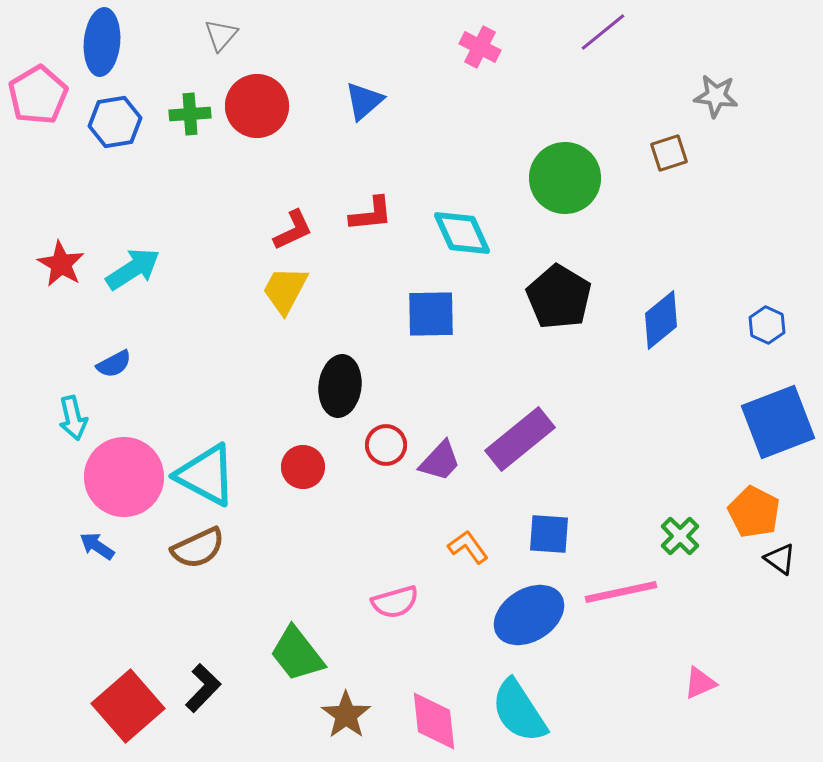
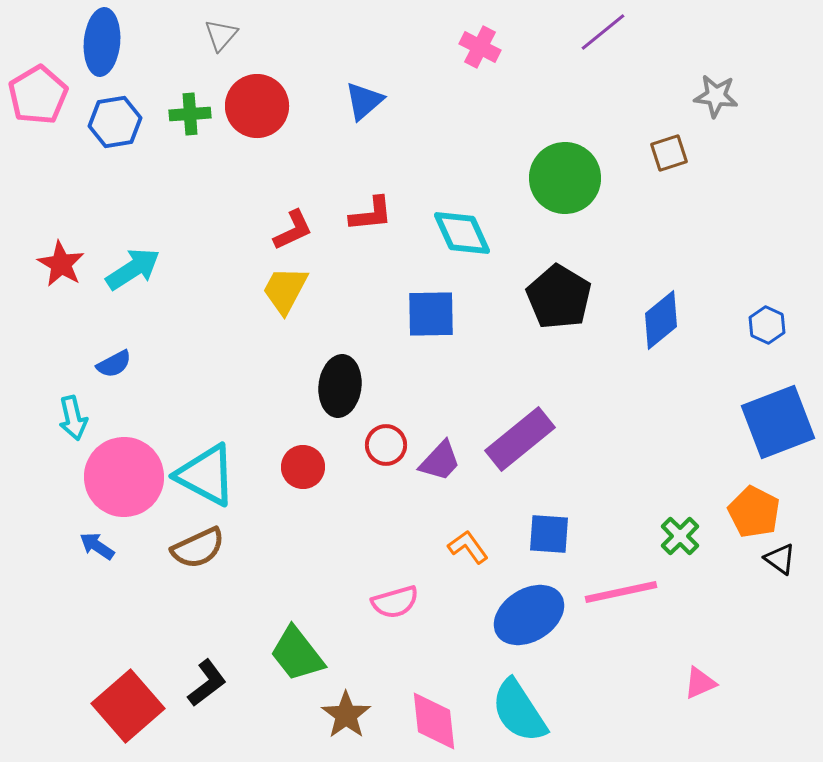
black L-shape at (203, 688): moved 4 px right, 5 px up; rotated 9 degrees clockwise
